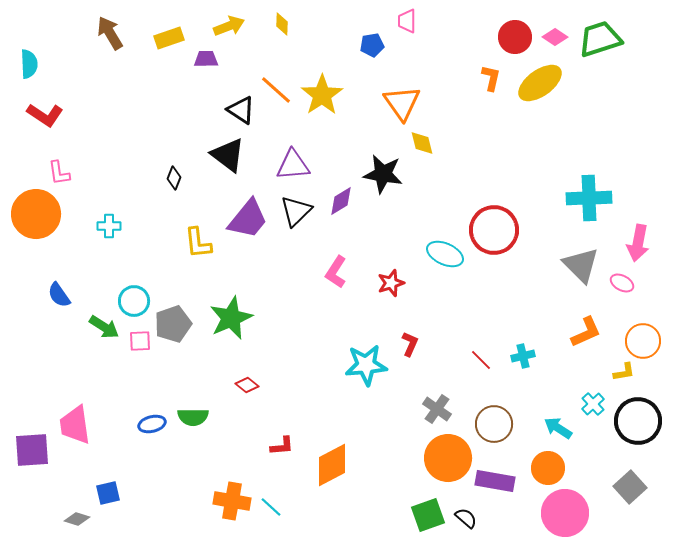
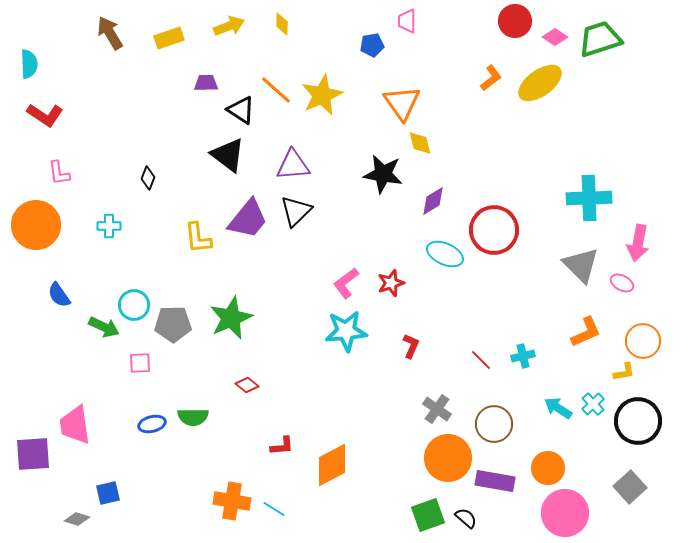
red circle at (515, 37): moved 16 px up
purple trapezoid at (206, 59): moved 24 px down
orange L-shape at (491, 78): rotated 40 degrees clockwise
yellow star at (322, 95): rotated 9 degrees clockwise
yellow diamond at (422, 143): moved 2 px left
black diamond at (174, 178): moved 26 px left
purple diamond at (341, 201): moved 92 px right
orange circle at (36, 214): moved 11 px down
yellow L-shape at (198, 243): moved 5 px up
pink L-shape at (336, 272): moved 10 px right, 11 px down; rotated 20 degrees clockwise
cyan circle at (134, 301): moved 4 px down
gray pentagon at (173, 324): rotated 18 degrees clockwise
green arrow at (104, 327): rotated 8 degrees counterclockwise
pink square at (140, 341): moved 22 px down
red L-shape at (410, 344): moved 1 px right, 2 px down
cyan star at (366, 365): moved 20 px left, 34 px up
cyan arrow at (558, 428): moved 20 px up
purple square at (32, 450): moved 1 px right, 4 px down
cyan line at (271, 507): moved 3 px right, 2 px down; rotated 10 degrees counterclockwise
